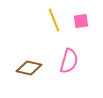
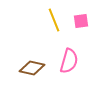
brown diamond: moved 3 px right
